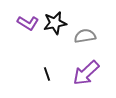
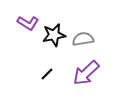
black star: moved 1 px left, 12 px down
gray semicircle: moved 2 px left, 3 px down
black line: rotated 64 degrees clockwise
